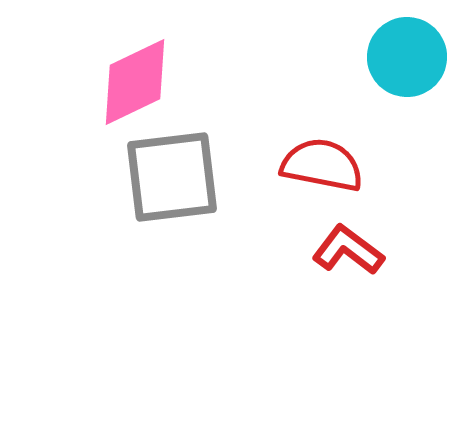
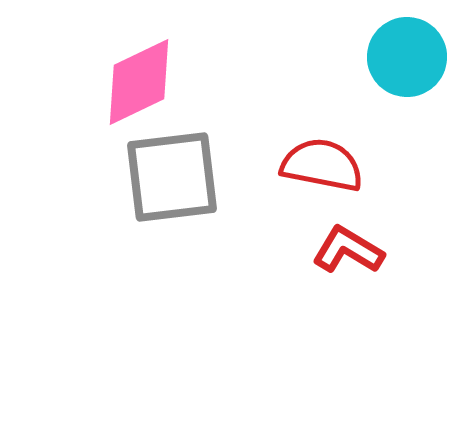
pink diamond: moved 4 px right
red L-shape: rotated 6 degrees counterclockwise
